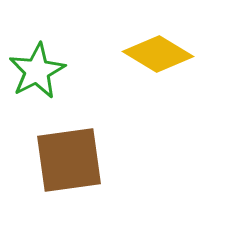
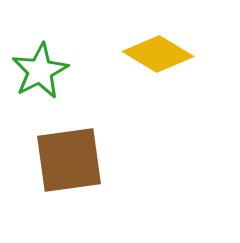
green star: moved 3 px right
